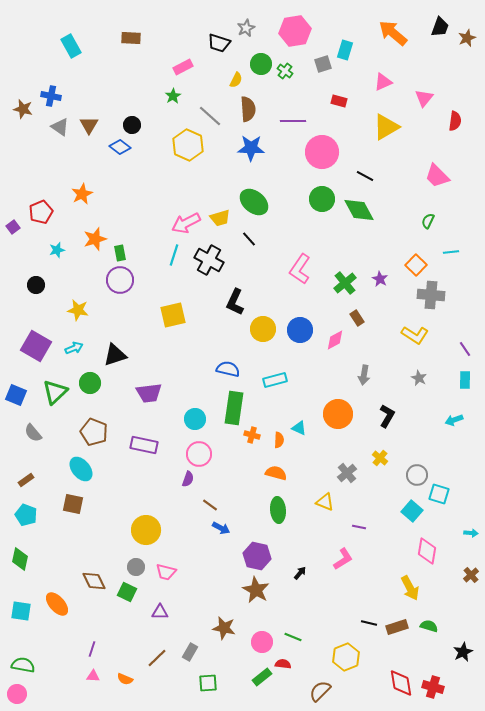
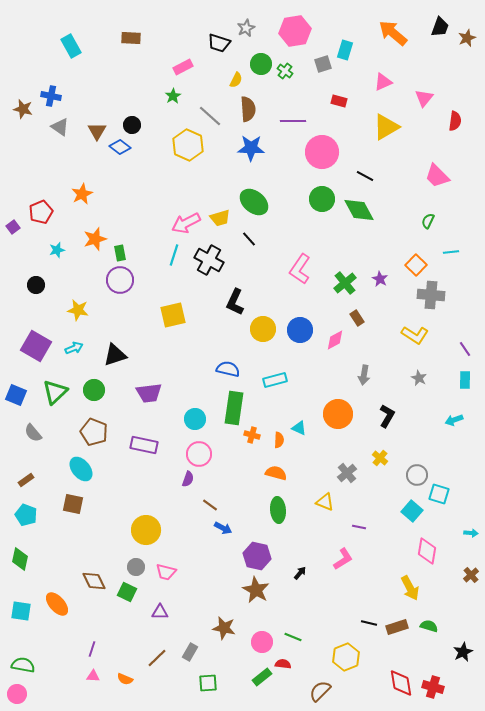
brown triangle at (89, 125): moved 8 px right, 6 px down
green circle at (90, 383): moved 4 px right, 7 px down
blue arrow at (221, 528): moved 2 px right
